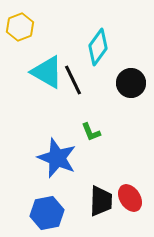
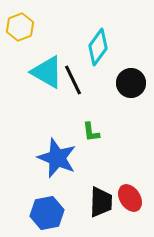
green L-shape: rotated 15 degrees clockwise
black trapezoid: moved 1 px down
